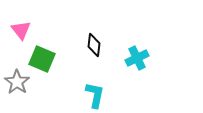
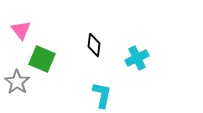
cyan L-shape: moved 7 px right
